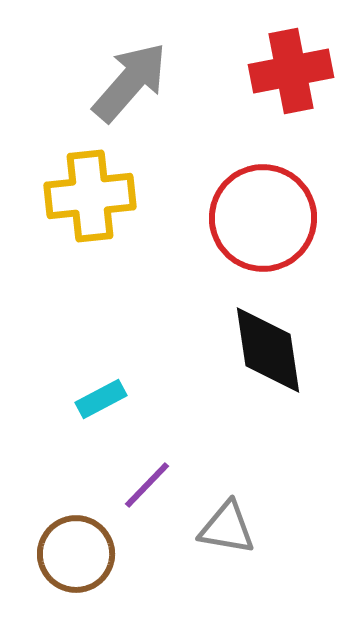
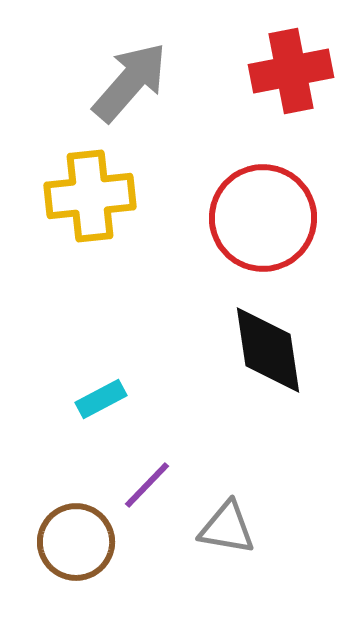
brown circle: moved 12 px up
